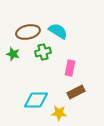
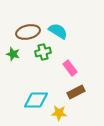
pink rectangle: rotated 49 degrees counterclockwise
